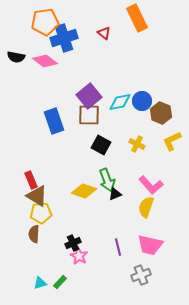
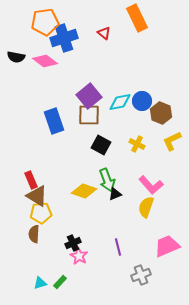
pink trapezoid: moved 17 px right, 1 px down; rotated 144 degrees clockwise
